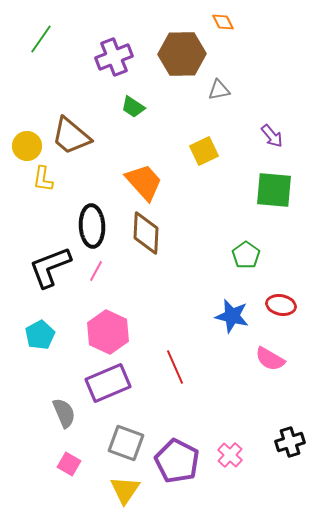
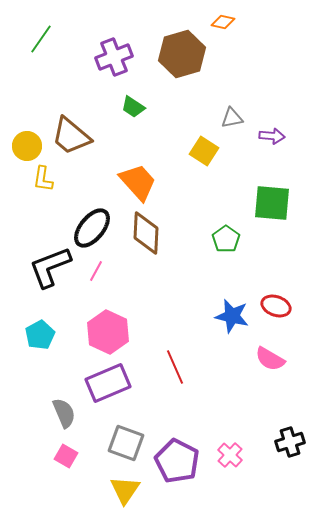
orange diamond: rotated 50 degrees counterclockwise
brown hexagon: rotated 15 degrees counterclockwise
gray triangle: moved 13 px right, 28 px down
purple arrow: rotated 45 degrees counterclockwise
yellow square: rotated 32 degrees counterclockwise
orange trapezoid: moved 6 px left
green square: moved 2 px left, 13 px down
black ellipse: moved 2 px down; rotated 42 degrees clockwise
green pentagon: moved 20 px left, 16 px up
red ellipse: moved 5 px left, 1 px down; rotated 8 degrees clockwise
pink square: moved 3 px left, 8 px up
